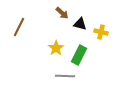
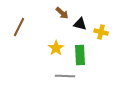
green rectangle: moved 1 px right; rotated 30 degrees counterclockwise
